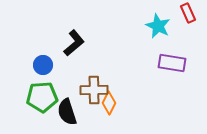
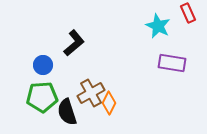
brown cross: moved 3 px left, 3 px down; rotated 28 degrees counterclockwise
